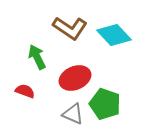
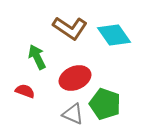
cyan diamond: rotated 8 degrees clockwise
